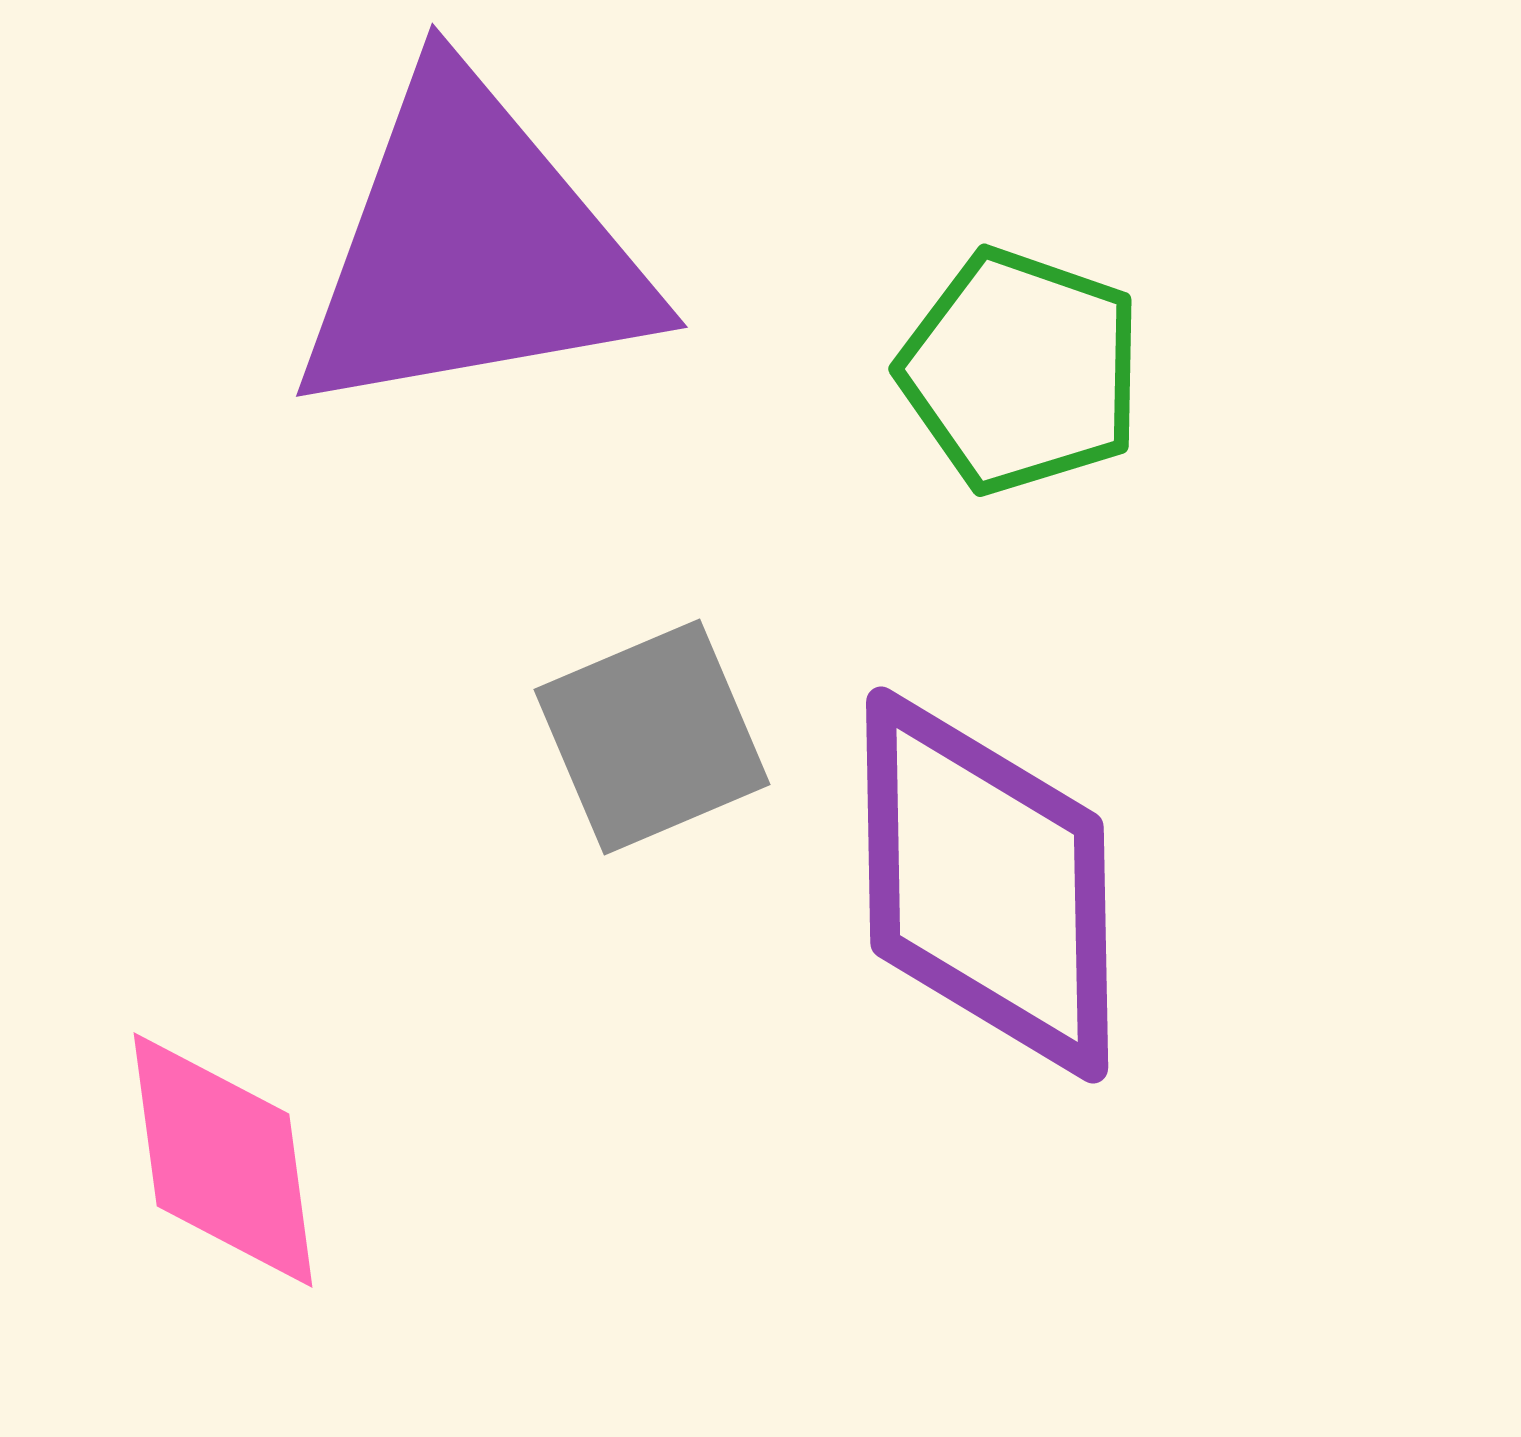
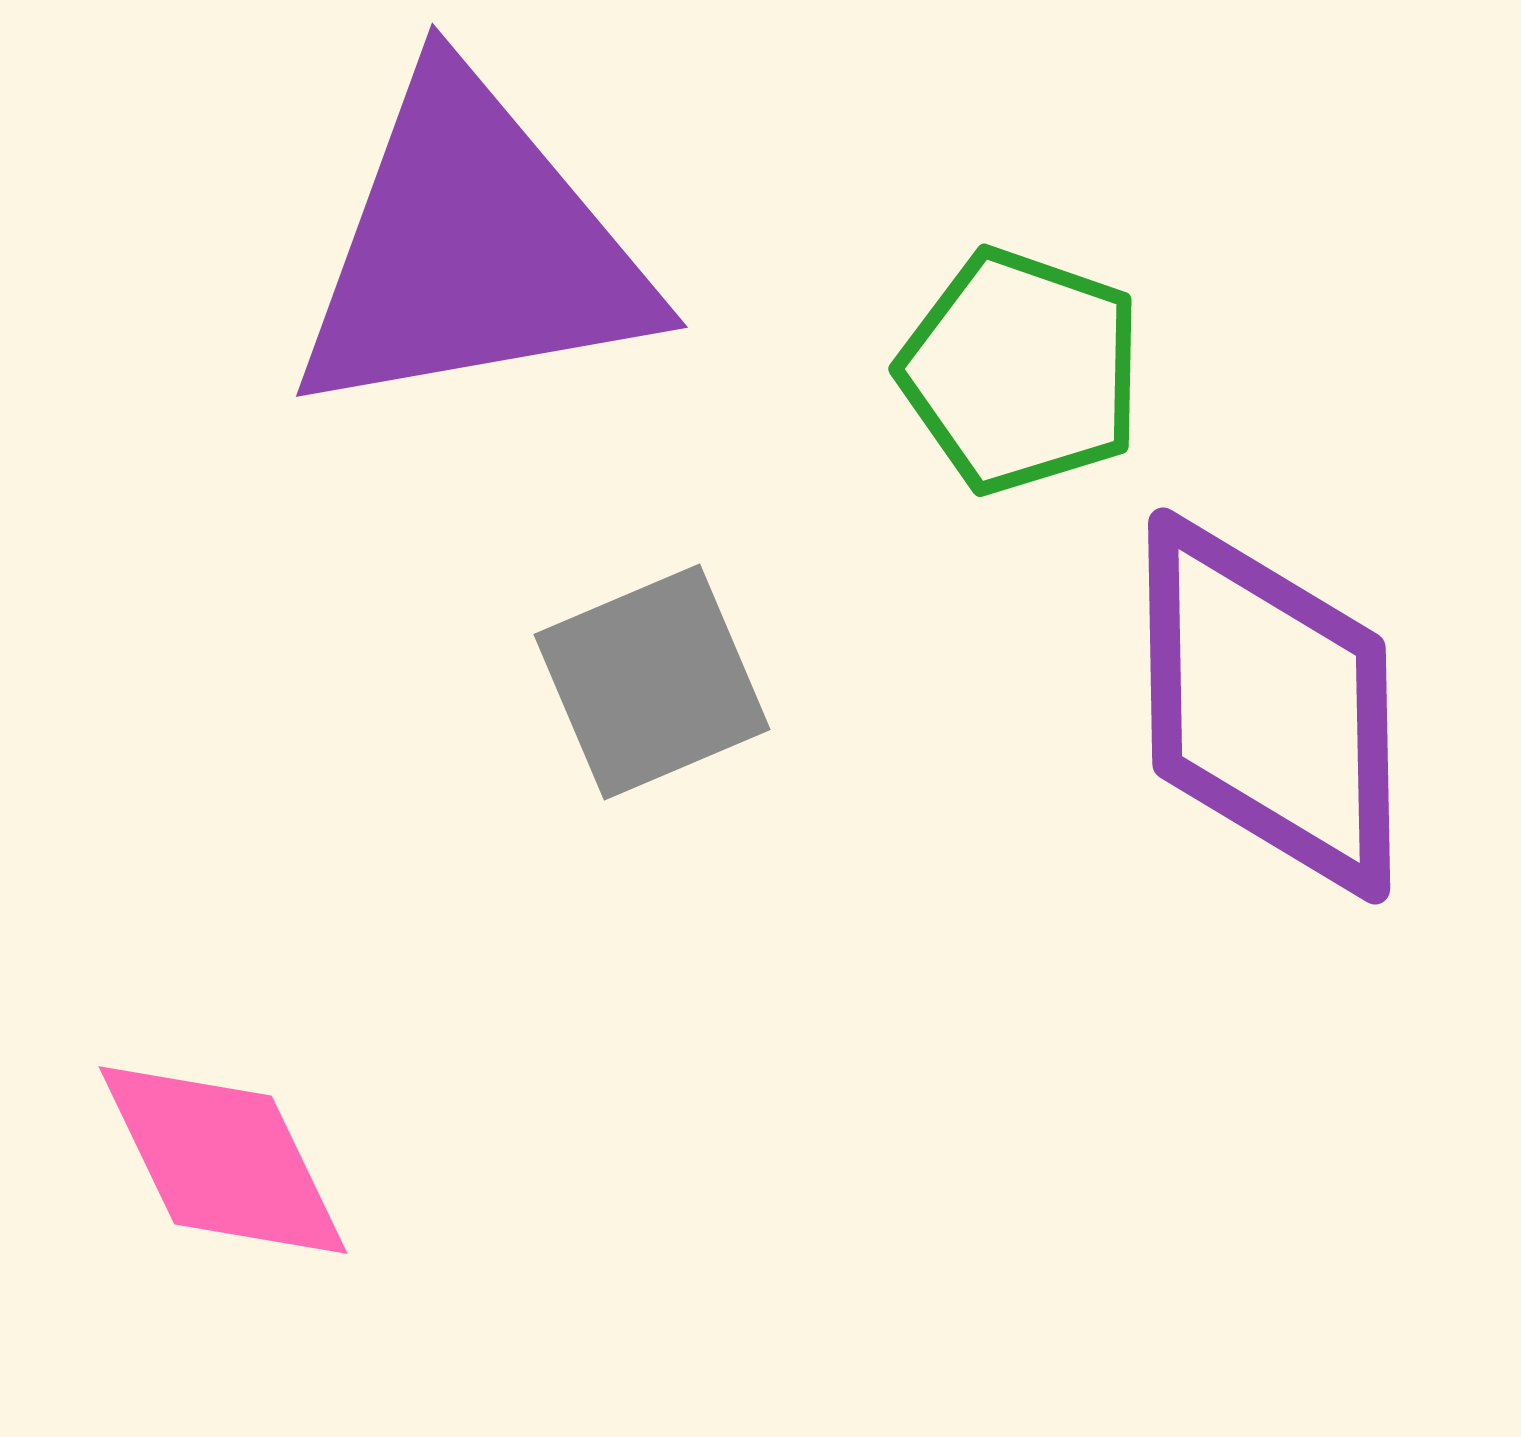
gray square: moved 55 px up
purple diamond: moved 282 px right, 179 px up
pink diamond: rotated 18 degrees counterclockwise
